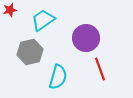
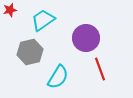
cyan semicircle: rotated 15 degrees clockwise
